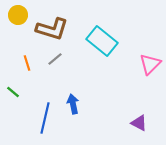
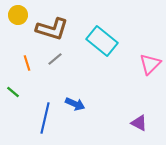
blue arrow: moved 2 px right; rotated 126 degrees clockwise
